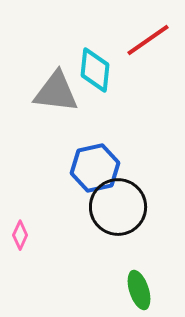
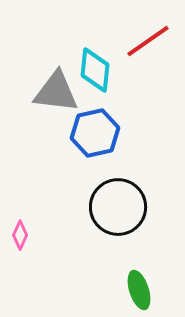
red line: moved 1 px down
blue hexagon: moved 35 px up
